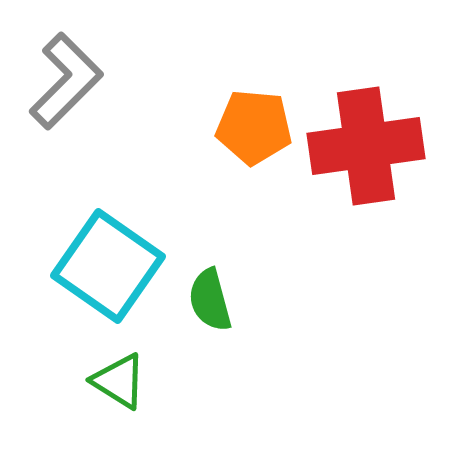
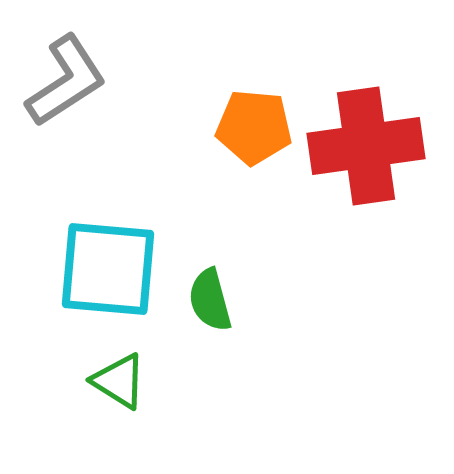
gray L-shape: rotated 12 degrees clockwise
cyan square: moved 3 px down; rotated 30 degrees counterclockwise
